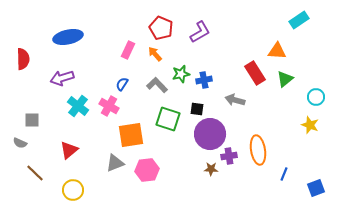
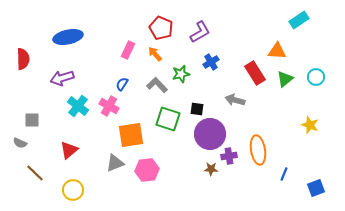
blue cross: moved 7 px right, 18 px up; rotated 21 degrees counterclockwise
cyan circle: moved 20 px up
